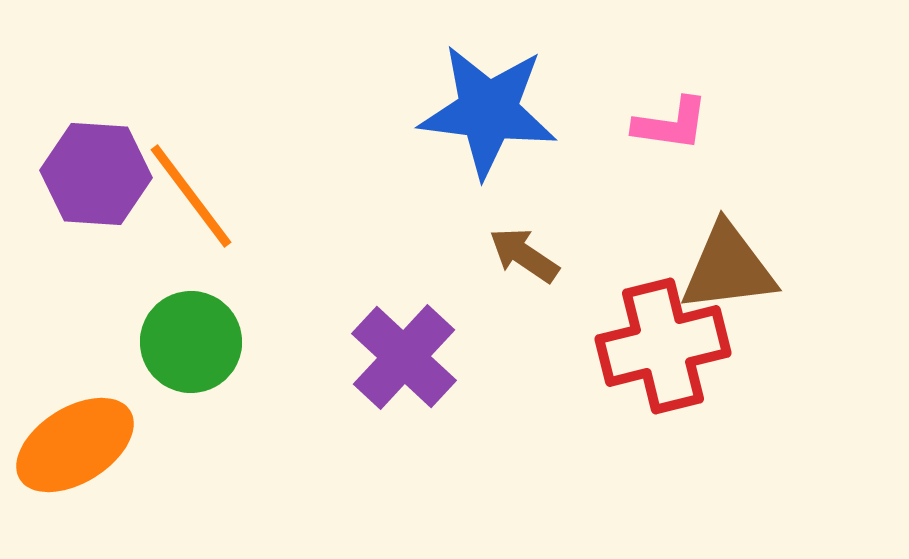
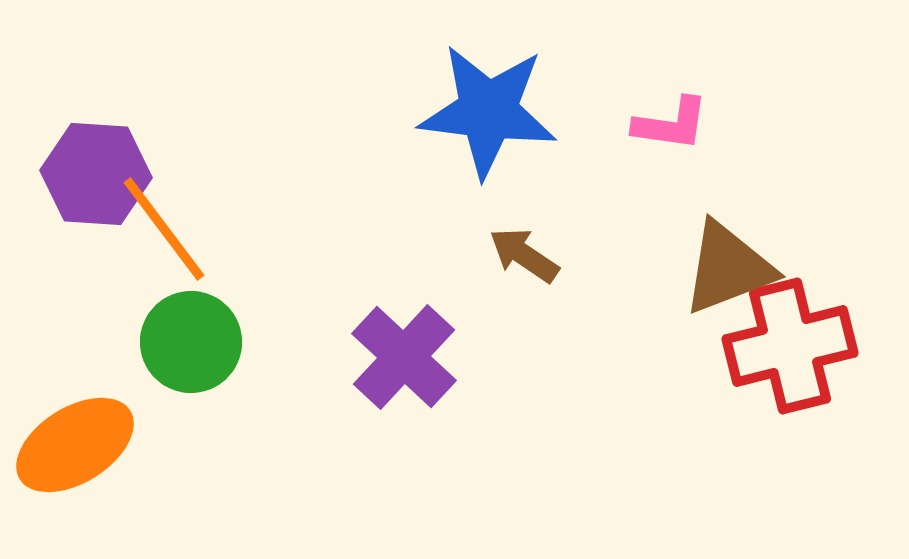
orange line: moved 27 px left, 33 px down
brown triangle: rotated 14 degrees counterclockwise
red cross: moved 127 px right
